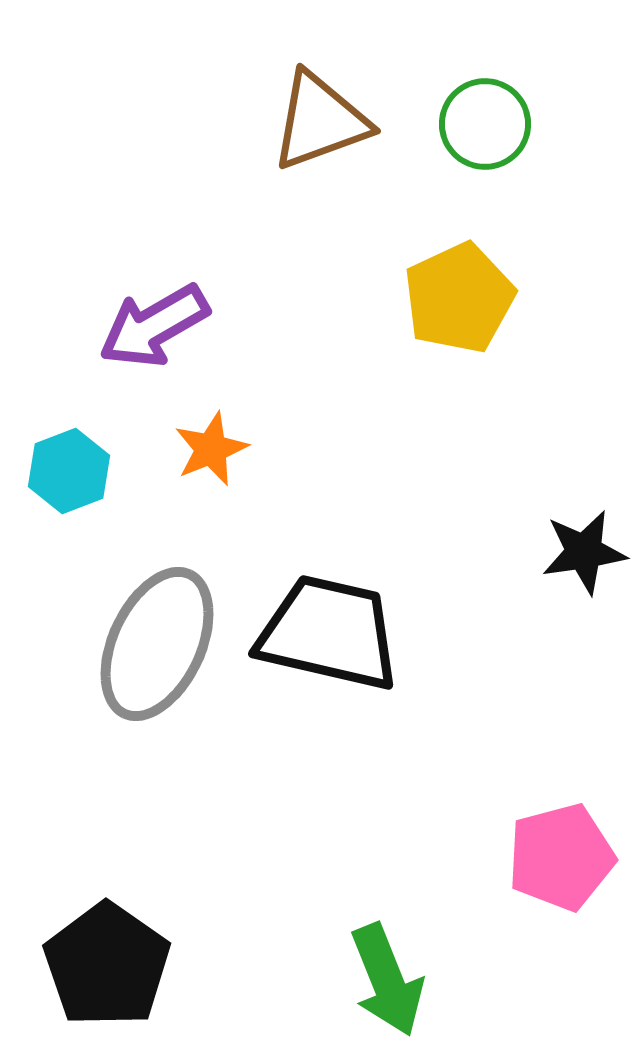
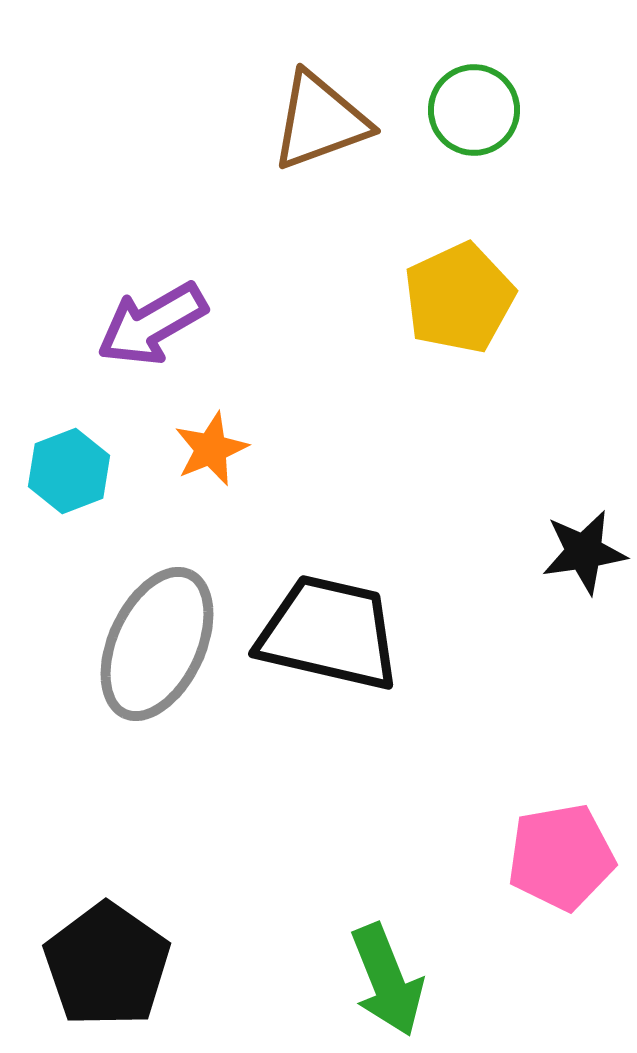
green circle: moved 11 px left, 14 px up
purple arrow: moved 2 px left, 2 px up
pink pentagon: rotated 5 degrees clockwise
